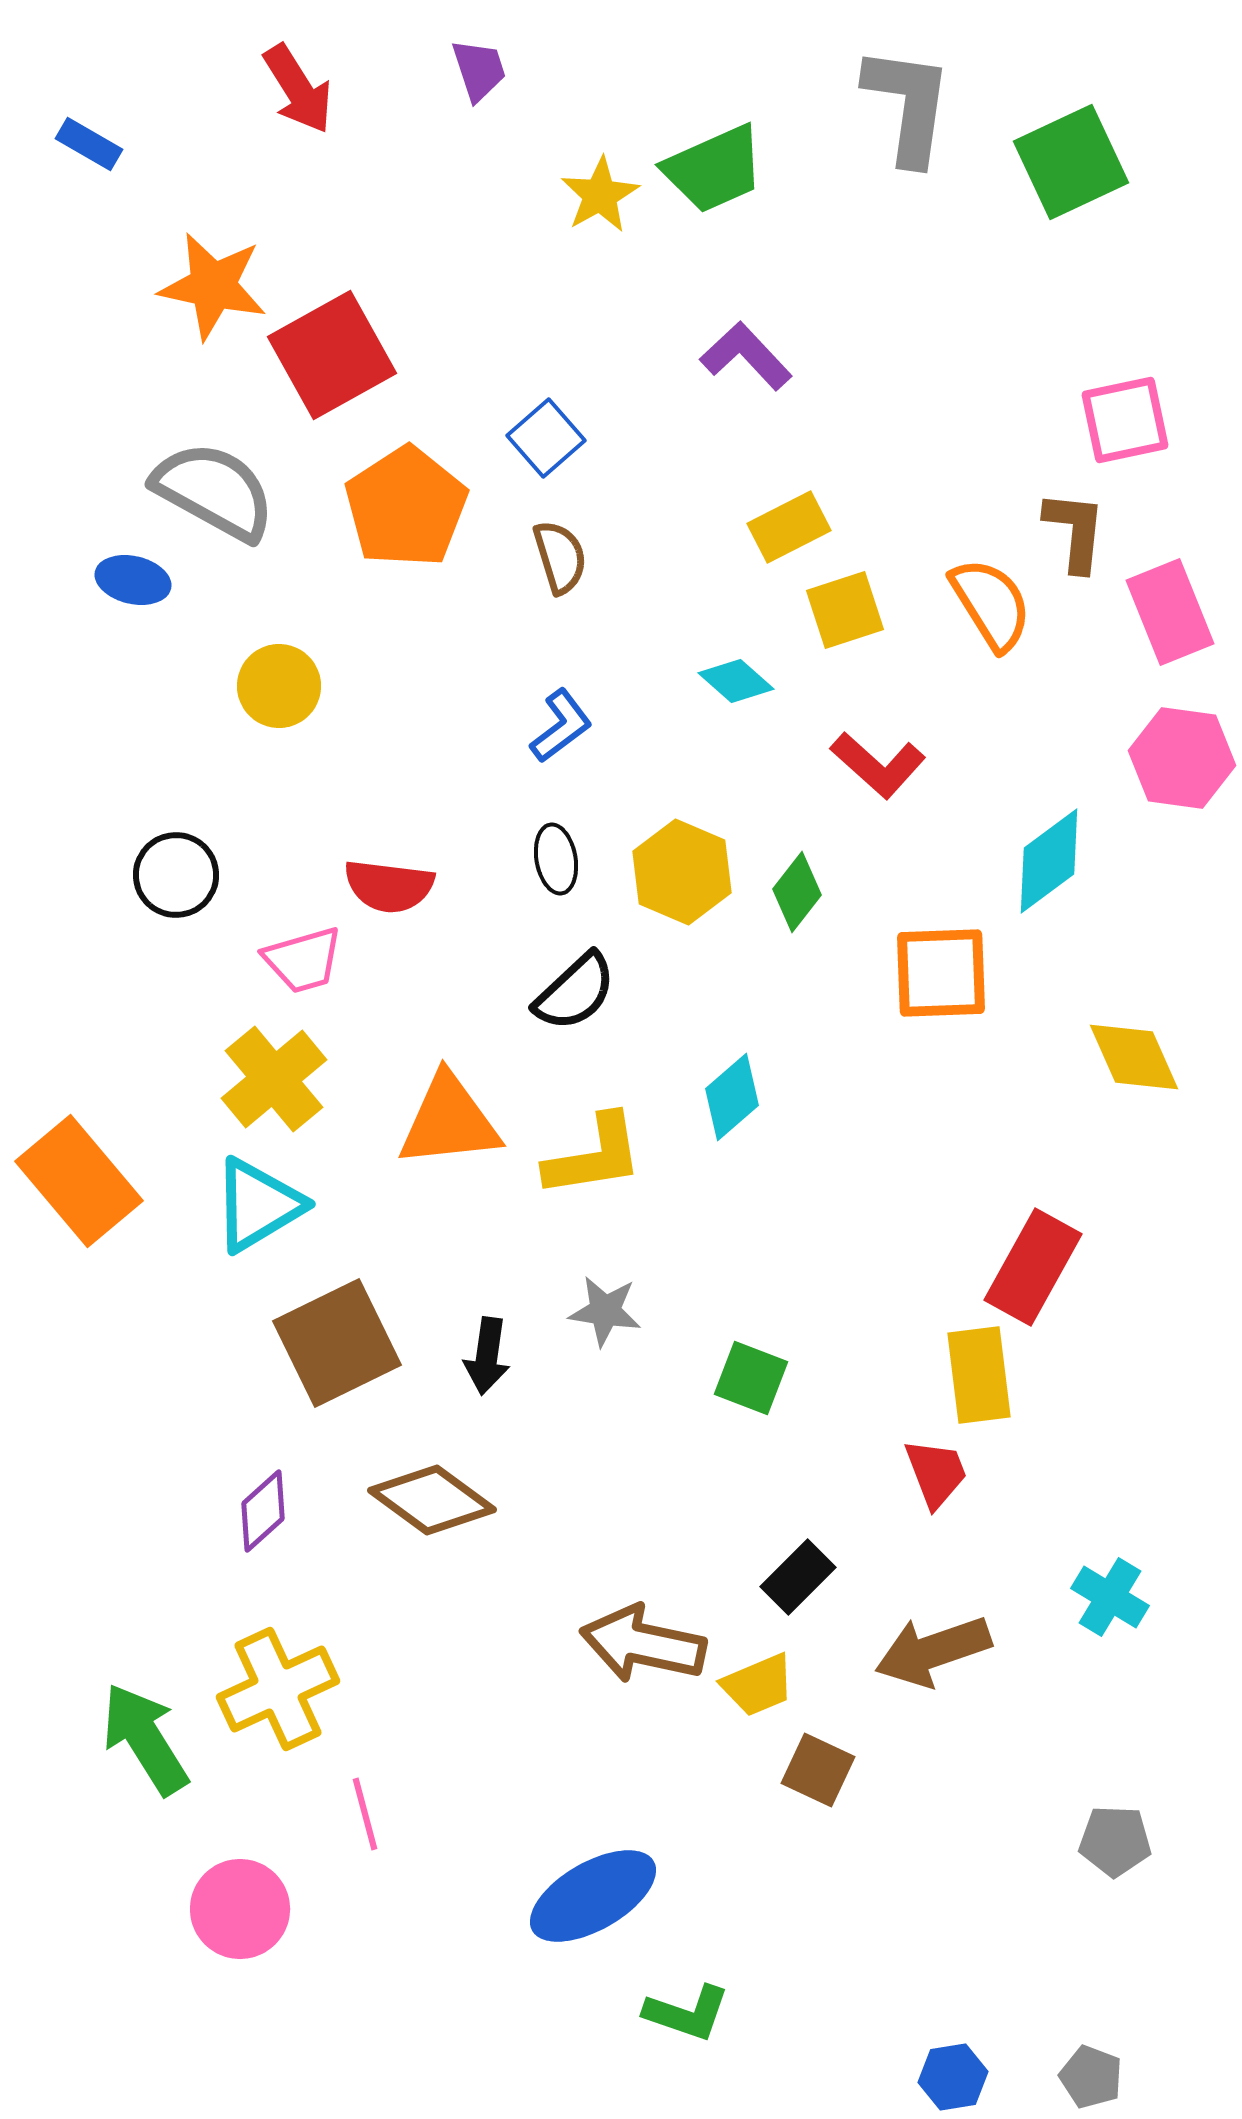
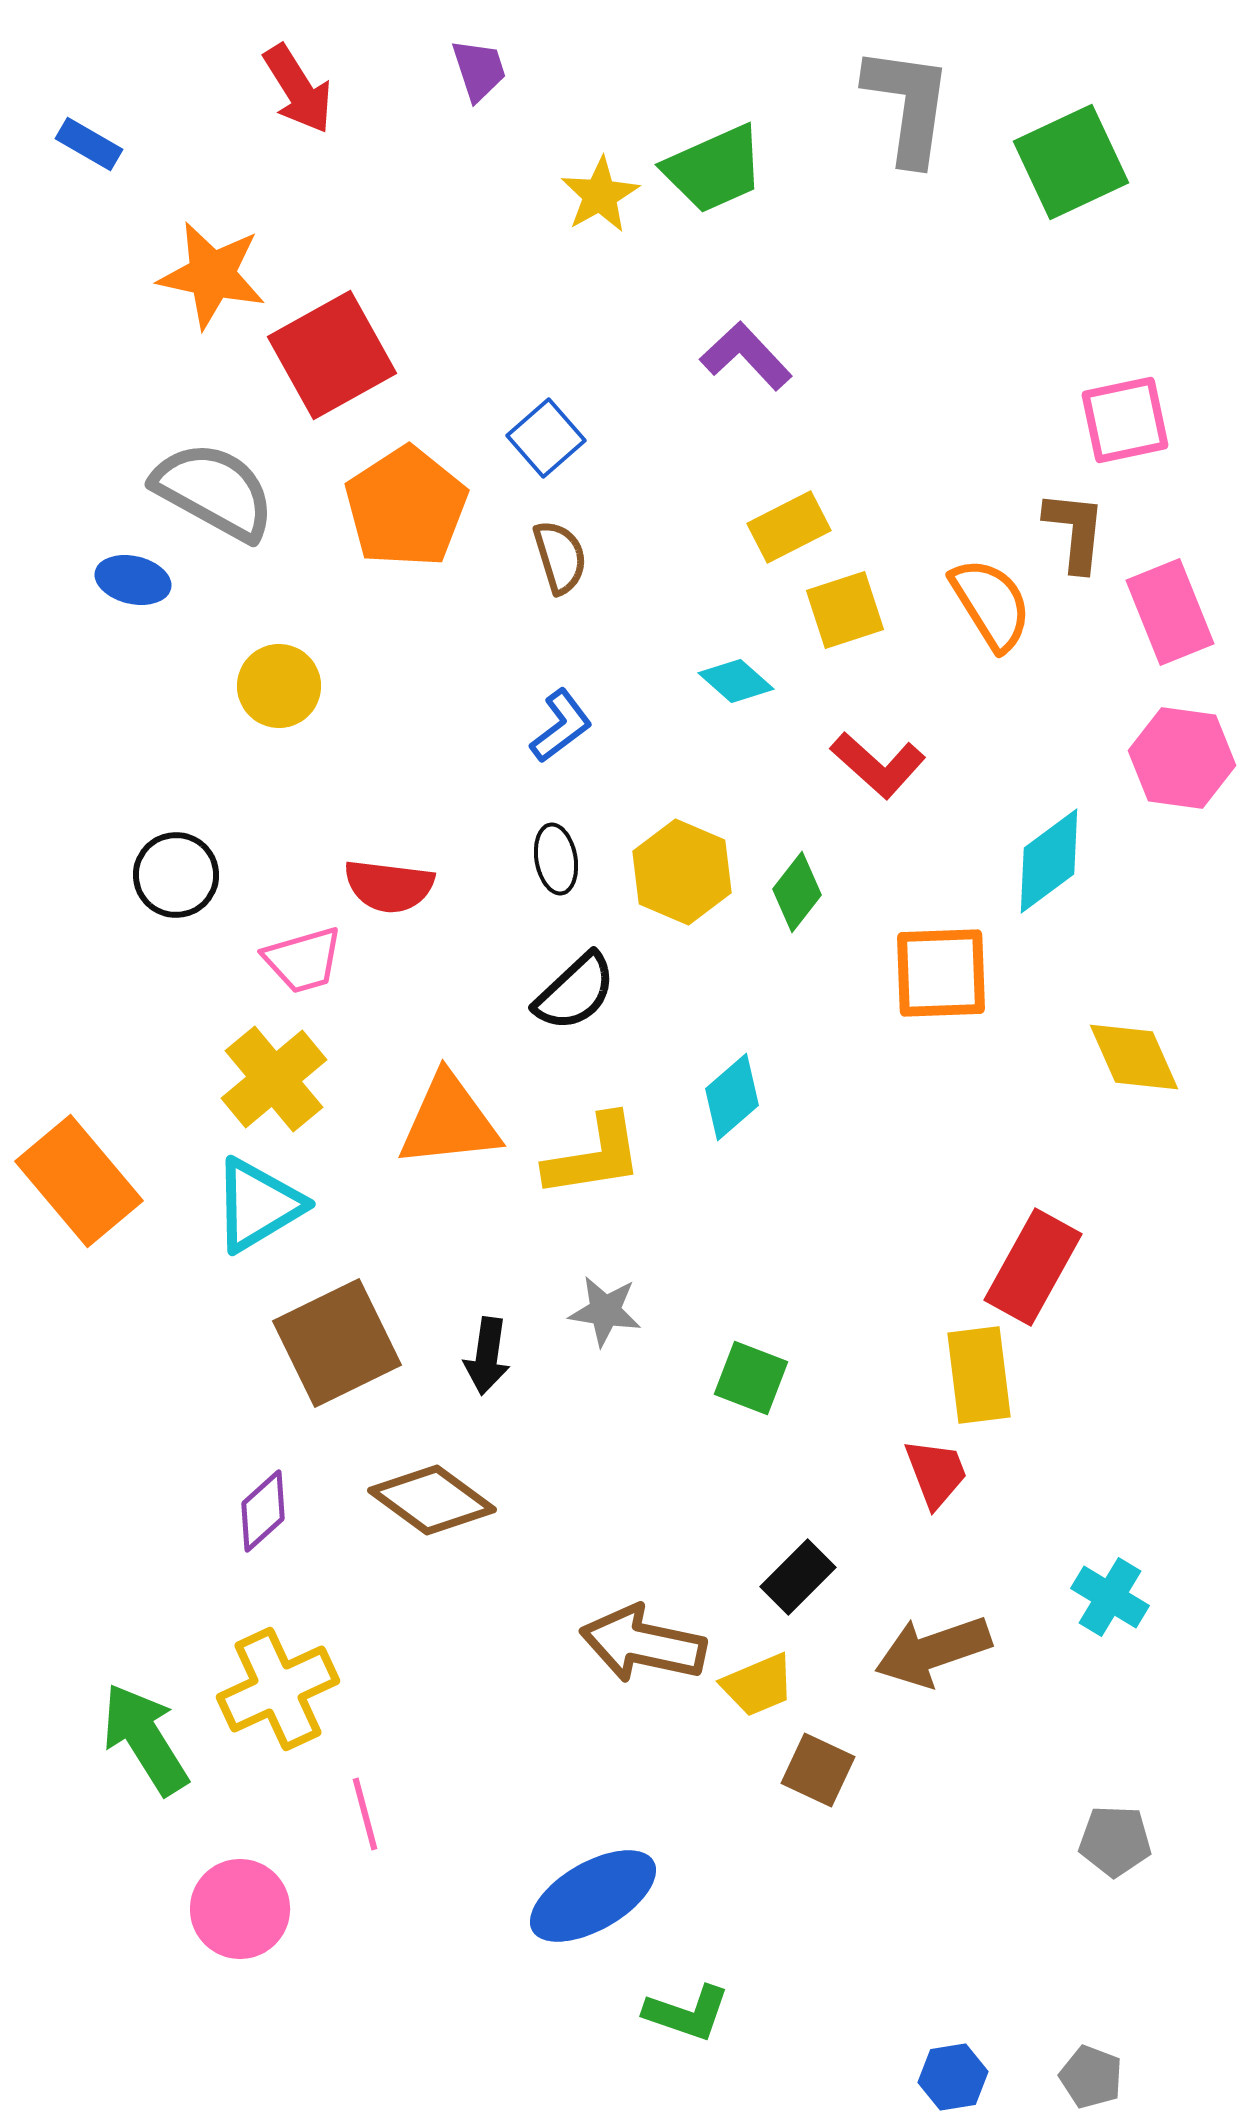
orange star at (213, 286): moved 1 px left, 11 px up
